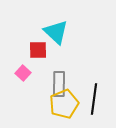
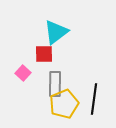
cyan triangle: rotated 40 degrees clockwise
red square: moved 6 px right, 4 px down
gray rectangle: moved 4 px left
